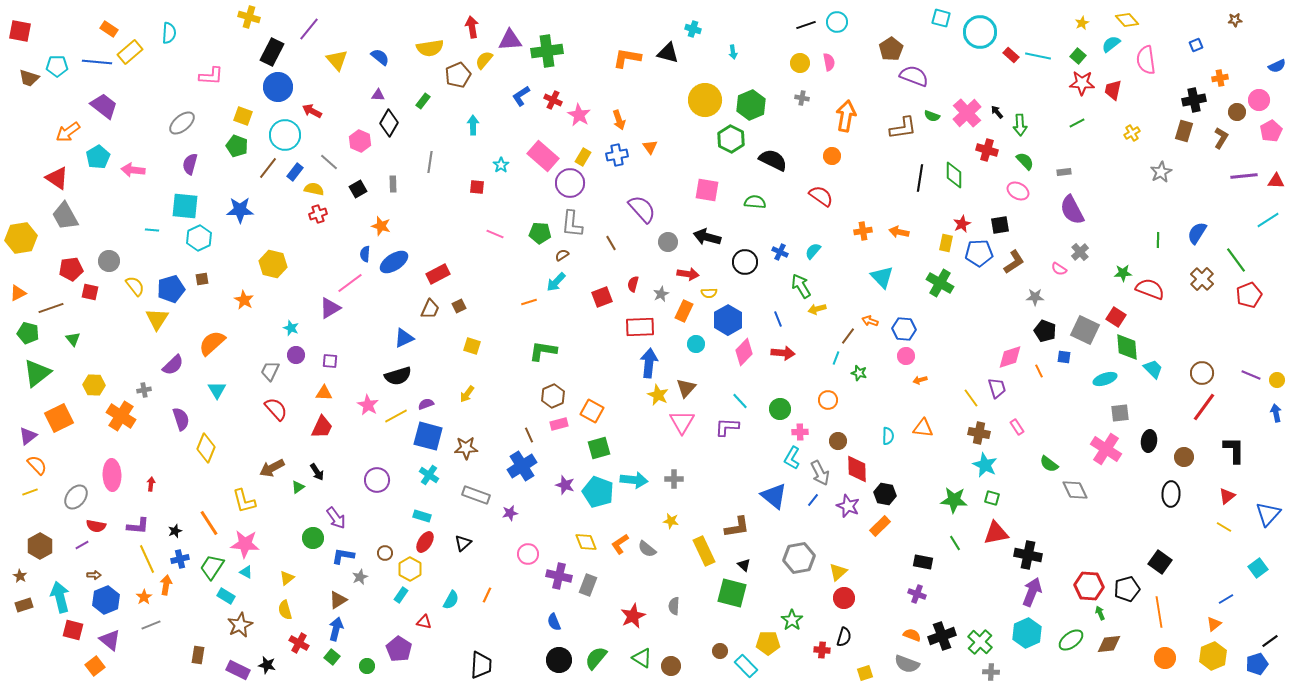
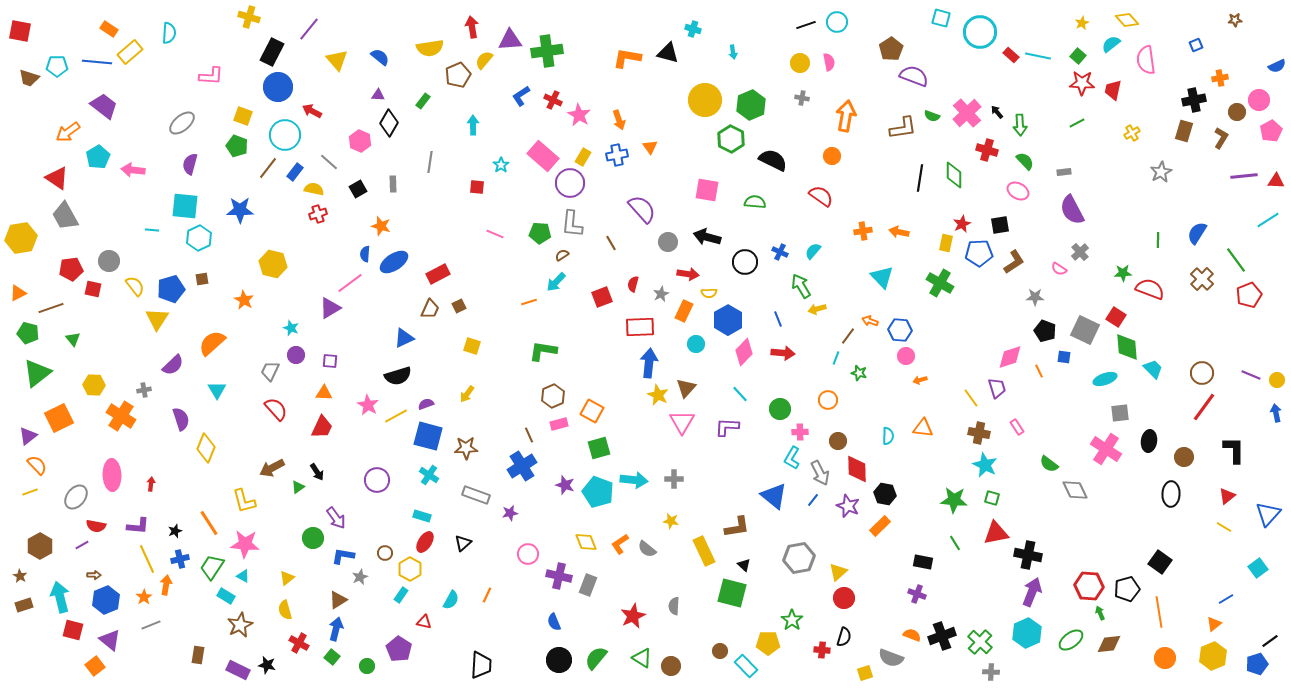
red square at (90, 292): moved 3 px right, 3 px up
blue hexagon at (904, 329): moved 4 px left, 1 px down
cyan line at (740, 401): moved 7 px up
cyan triangle at (246, 572): moved 3 px left, 4 px down
gray semicircle at (907, 664): moved 16 px left, 6 px up
